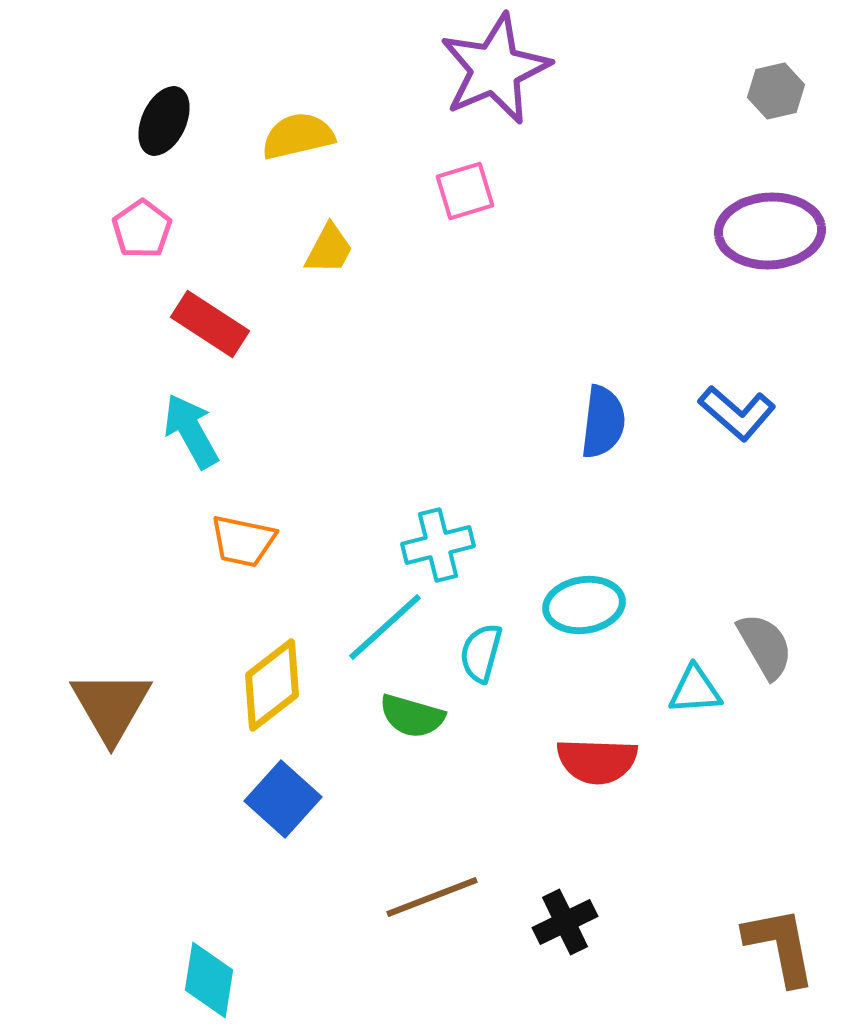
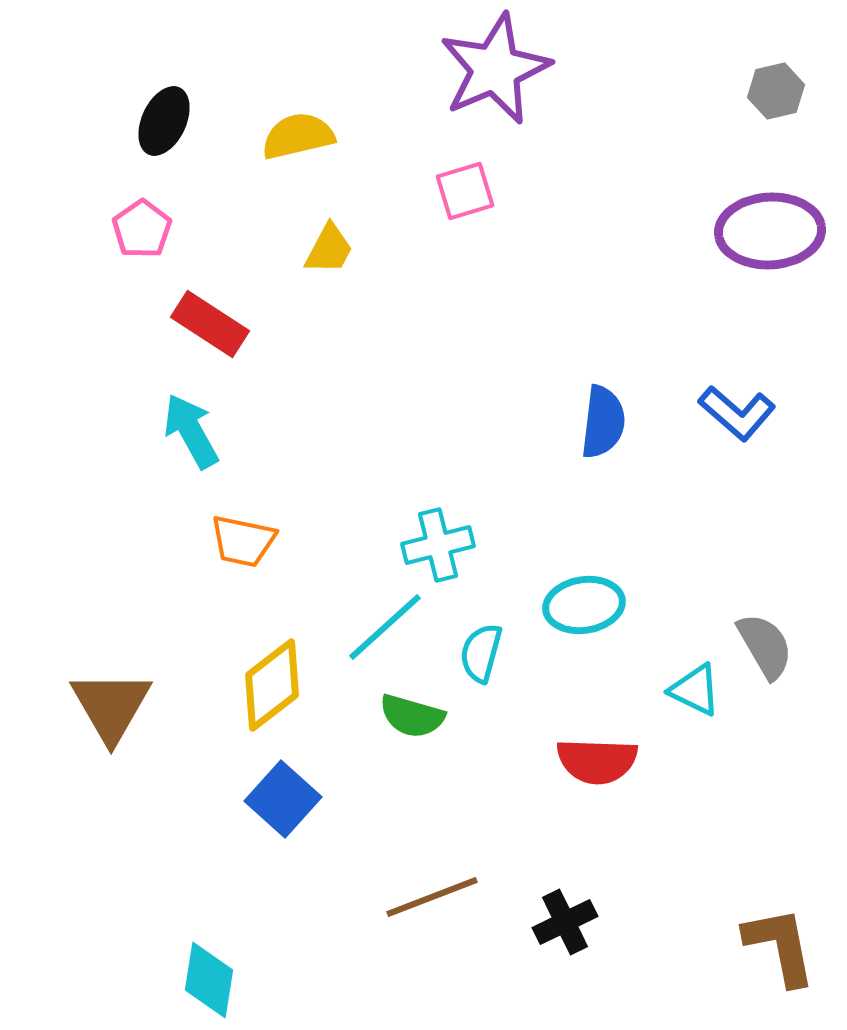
cyan triangle: rotated 30 degrees clockwise
